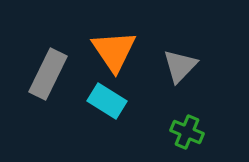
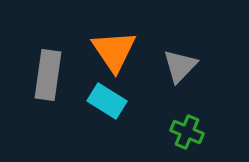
gray rectangle: moved 1 px down; rotated 18 degrees counterclockwise
